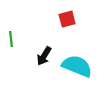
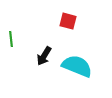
red square: moved 1 px right, 2 px down; rotated 30 degrees clockwise
